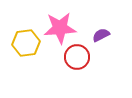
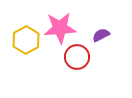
yellow hexagon: moved 3 px up; rotated 20 degrees counterclockwise
